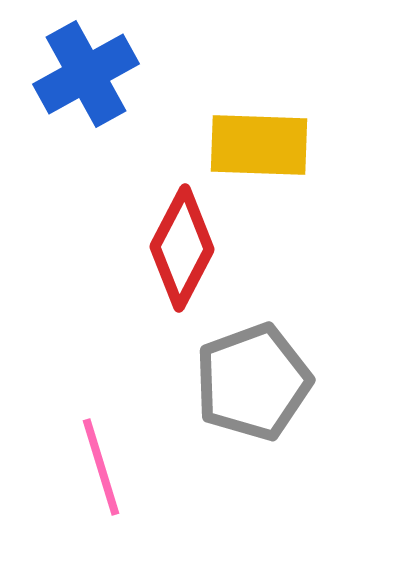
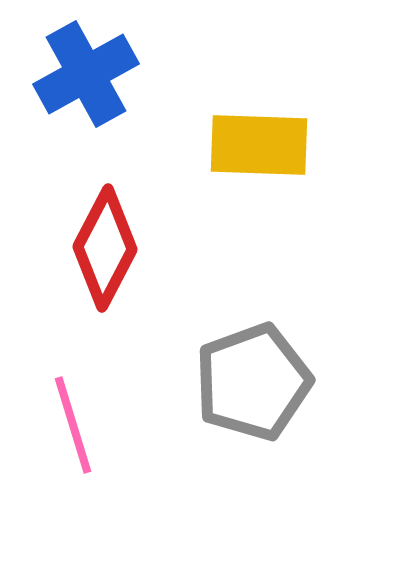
red diamond: moved 77 px left
pink line: moved 28 px left, 42 px up
